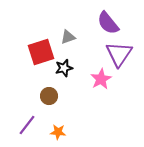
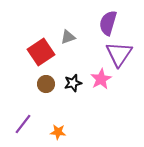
purple semicircle: rotated 55 degrees clockwise
red square: rotated 16 degrees counterclockwise
black star: moved 9 px right, 15 px down
brown circle: moved 3 px left, 12 px up
purple line: moved 4 px left, 1 px up
